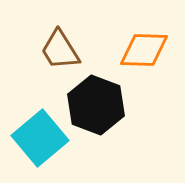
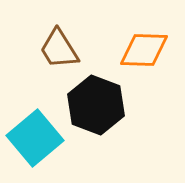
brown trapezoid: moved 1 px left, 1 px up
cyan square: moved 5 px left
